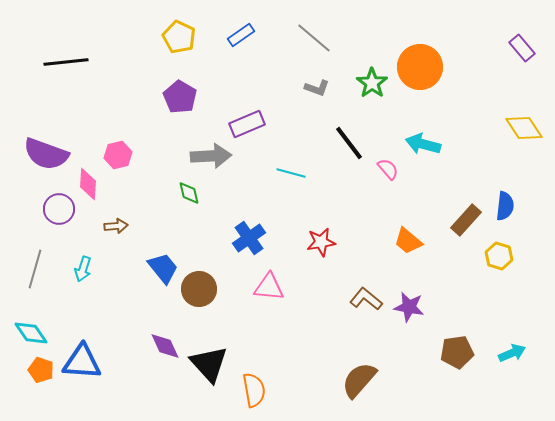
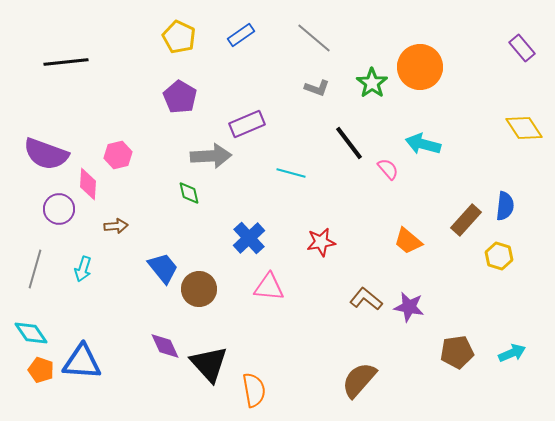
blue cross at (249, 238): rotated 8 degrees counterclockwise
